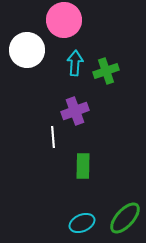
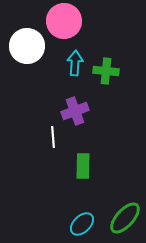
pink circle: moved 1 px down
white circle: moved 4 px up
green cross: rotated 25 degrees clockwise
cyan ellipse: moved 1 px down; rotated 20 degrees counterclockwise
